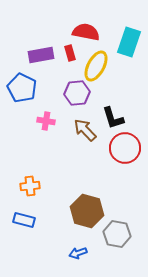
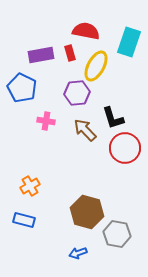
red semicircle: moved 1 px up
orange cross: rotated 24 degrees counterclockwise
brown hexagon: moved 1 px down
